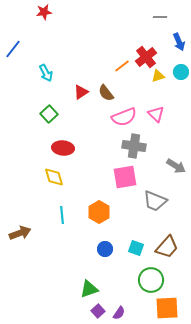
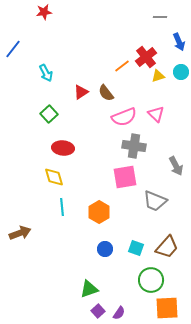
gray arrow: rotated 30 degrees clockwise
cyan line: moved 8 px up
